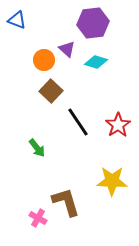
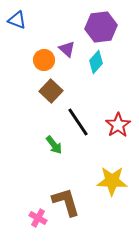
purple hexagon: moved 8 px right, 4 px down
cyan diamond: rotated 65 degrees counterclockwise
green arrow: moved 17 px right, 3 px up
